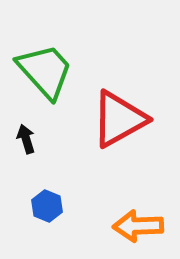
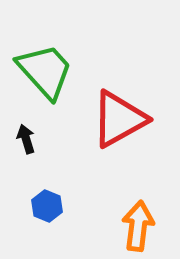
orange arrow: rotated 99 degrees clockwise
